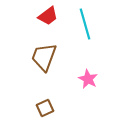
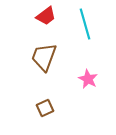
red trapezoid: moved 2 px left
